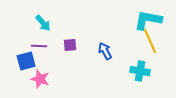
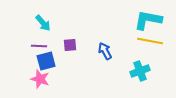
yellow line: rotated 55 degrees counterclockwise
blue square: moved 20 px right
cyan cross: rotated 30 degrees counterclockwise
